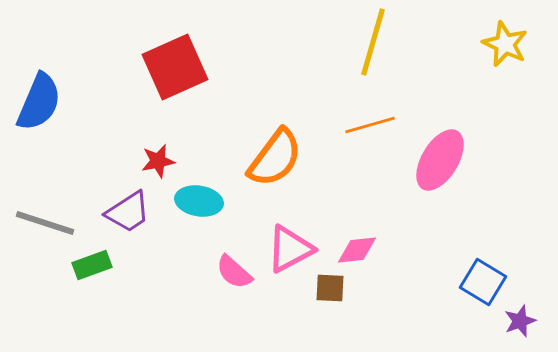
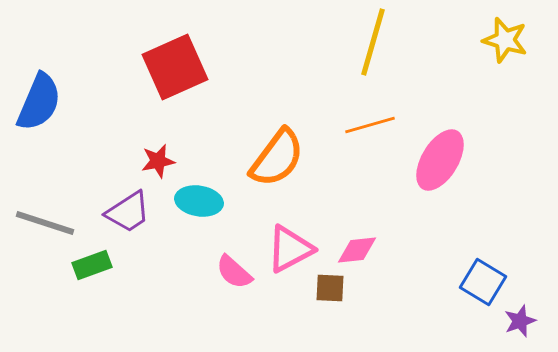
yellow star: moved 4 px up; rotated 9 degrees counterclockwise
orange semicircle: moved 2 px right
